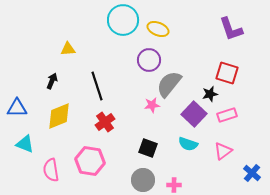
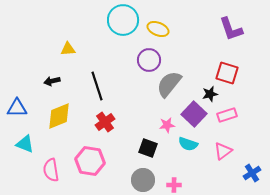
black arrow: rotated 126 degrees counterclockwise
pink star: moved 15 px right, 20 px down
blue cross: rotated 18 degrees clockwise
